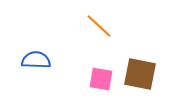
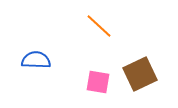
brown square: rotated 36 degrees counterclockwise
pink square: moved 3 px left, 3 px down
